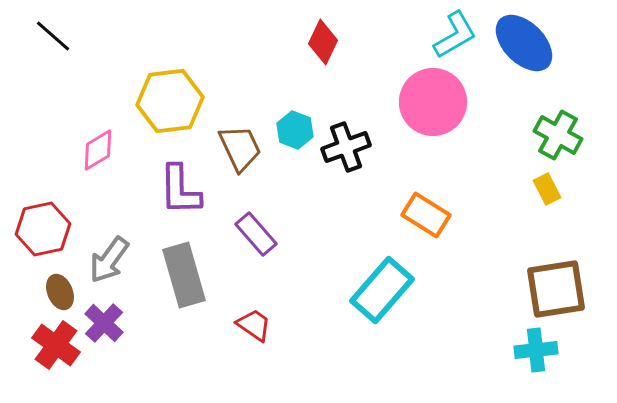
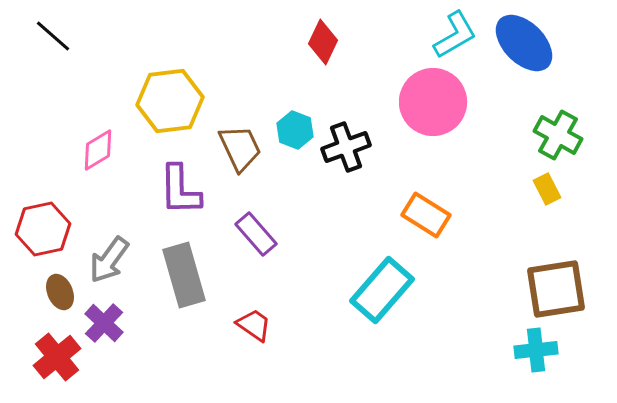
red cross: moved 1 px right, 12 px down; rotated 15 degrees clockwise
